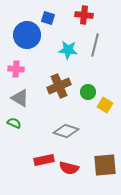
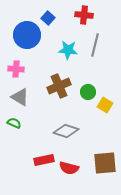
blue square: rotated 24 degrees clockwise
gray triangle: moved 1 px up
brown square: moved 2 px up
